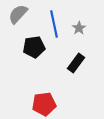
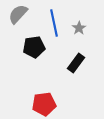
blue line: moved 1 px up
